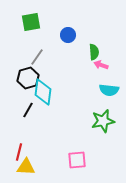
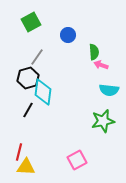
green square: rotated 18 degrees counterclockwise
pink square: rotated 24 degrees counterclockwise
